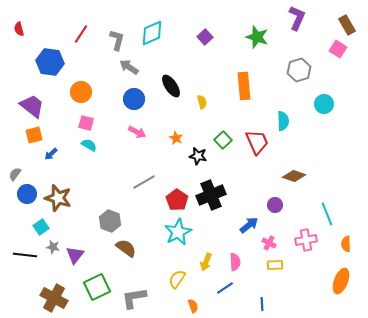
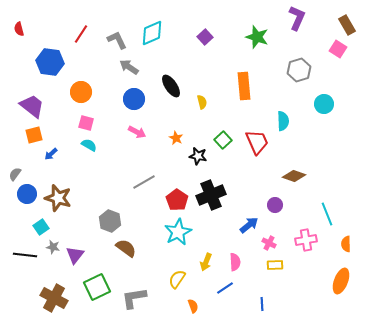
gray L-shape at (117, 40): rotated 40 degrees counterclockwise
